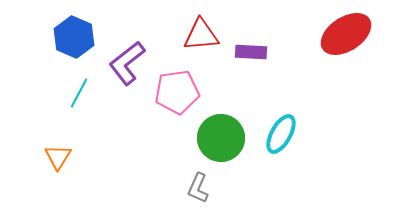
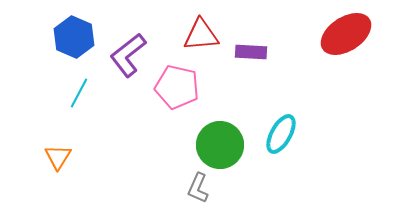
purple L-shape: moved 1 px right, 8 px up
pink pentagon: moved 5 px up; rotated 21 degrees clockwise
green circle: moved 1 px left, 7 px down
